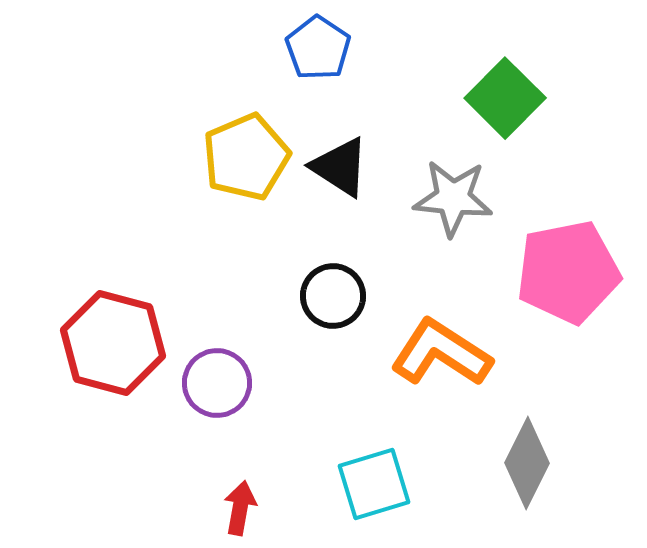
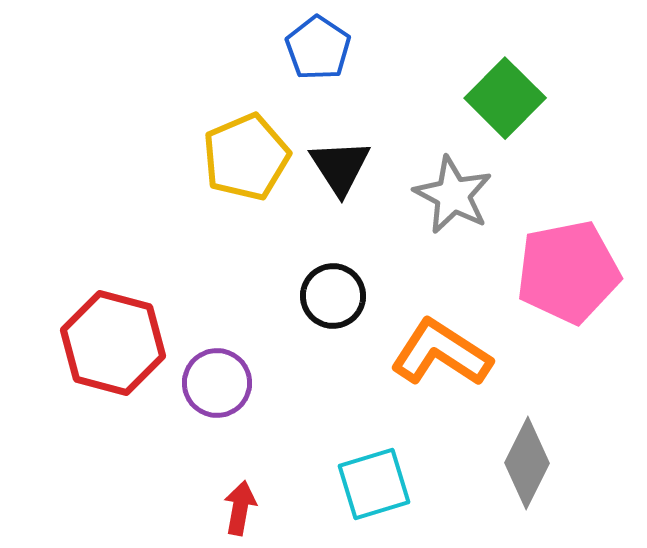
black triangle: rotated 24 degrees clockwise
gray star: moved 3 px up; rotated 22 degrees clockwise
